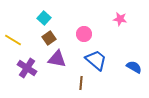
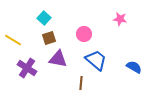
brown square: rotated 16 degrees clockwise
purple triangle: moved 1 px right
